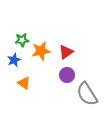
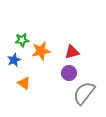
red triangle: moved 6 px right; rotated 21 degrees clockwise
purple circle: moved 2 px right, 2 px up
gray semicircle: moved 3 px left, 1 px up; rotated 70 degrees clockwise
